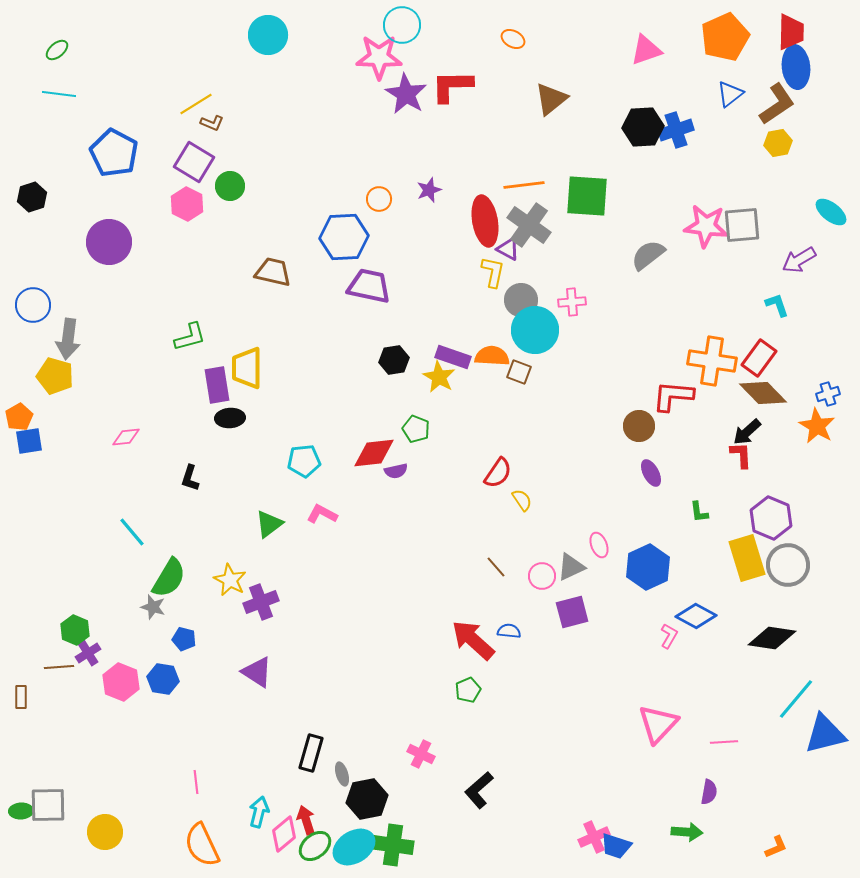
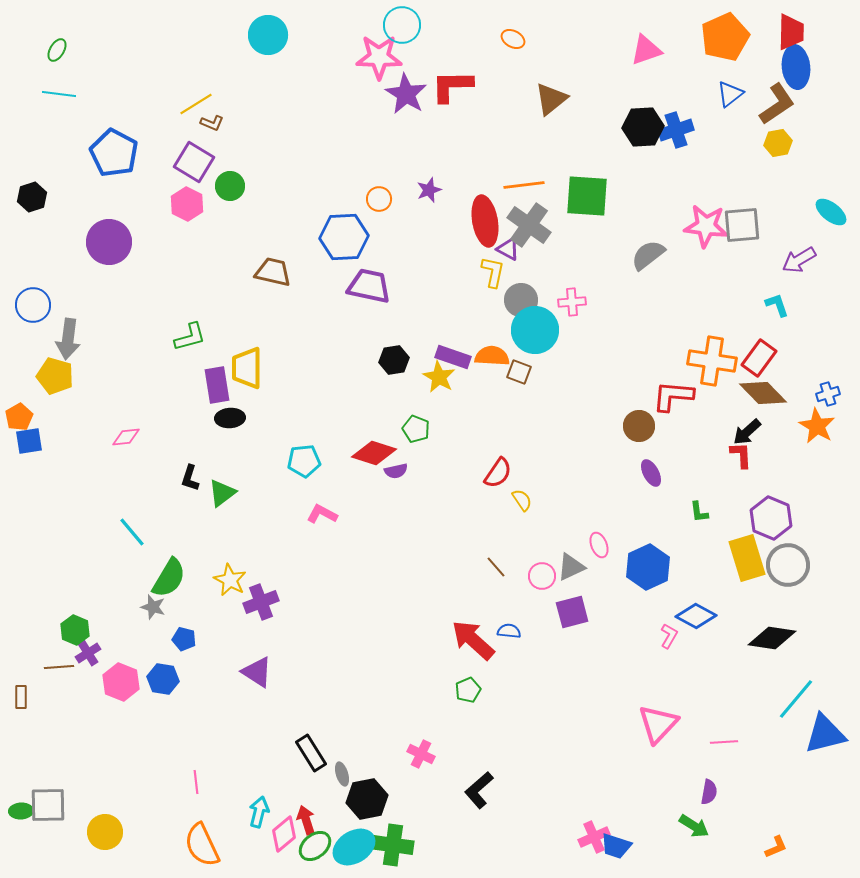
green ellipse at (57, 50): rotated 20 degrees counterclockwise
red diamond at (374, 453): rotated 24 degrees clockwise
green triangle at (269, 524): moved 47 px left, 31 px up
black rectangle at (311, 753): rotated 48 degrees counterclockwise
green arrow at (687, 832): moved 7 px right, 6 px up; rotated 28 degrees clockwise
